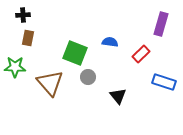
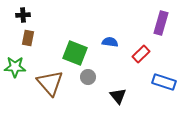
purple rectangle: moved 1 px up
